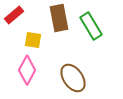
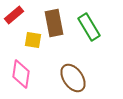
brown rectangle: moved 5 px left, 5 px down
green rectangle: moved 2 px left, 1 px down
pink diamond: moved 6 px left, 4 px down; rotated 20 degrees counterclockwise
